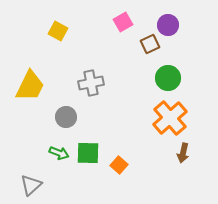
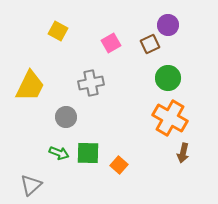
pink square: moved 12 px left, 21 px down
orange cross: rotated 20 degrees counterclockwise
